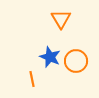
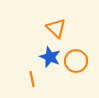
orange triangle: moved 5 px left, 9 px down; rotated 15 degrees counterclockwise
